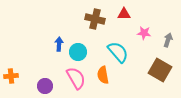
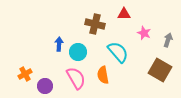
brown cross: moved 5 px down
pink star: rotated 16 degrees clockwise
orange cross: moved 14 px right, 2 px up; rotated 24 degrees counterclockwise
